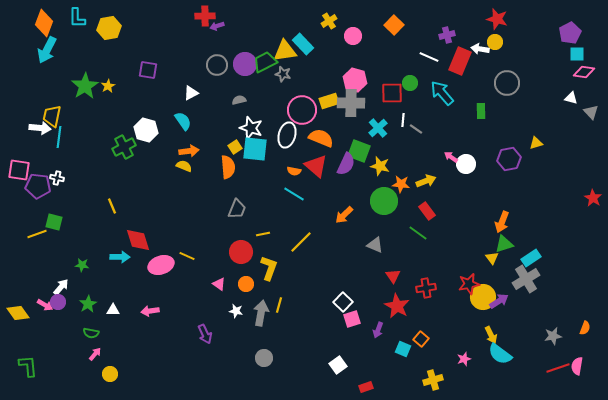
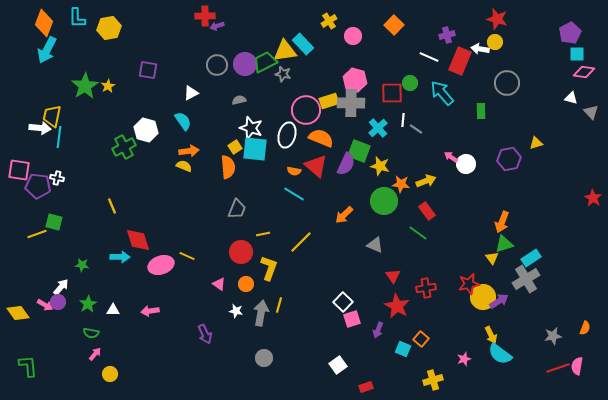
pink circle at (302, 110): moved 4 px right
